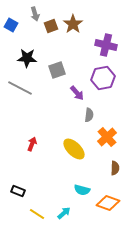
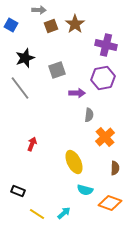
gray arrow: moved 4 px right, 4 px up; rotated 72 degrees counterclockwise
brown star: moved 2 px right
black star: moved 2 px left; rotated 24 degrees counterclockwise
gray line: rotated 25 degrees clockwise
purple arrow: rotated 49 degrees counterclockwise
orange cross: moved 2 px left
yellow ellipse: moved 13 px down; rotated 20 degrees clockwise
cyan semicircle: moved 3 px right
orange diamond: moved 2 px right
